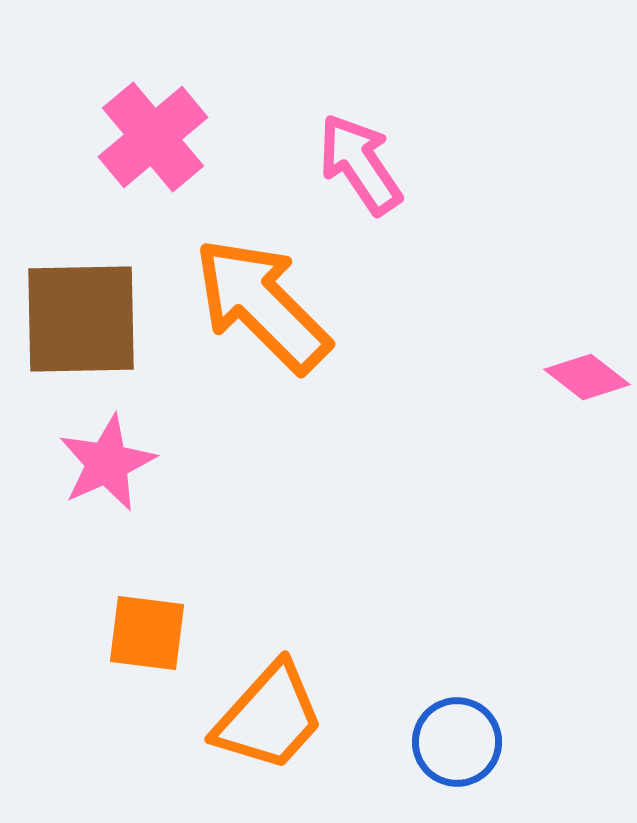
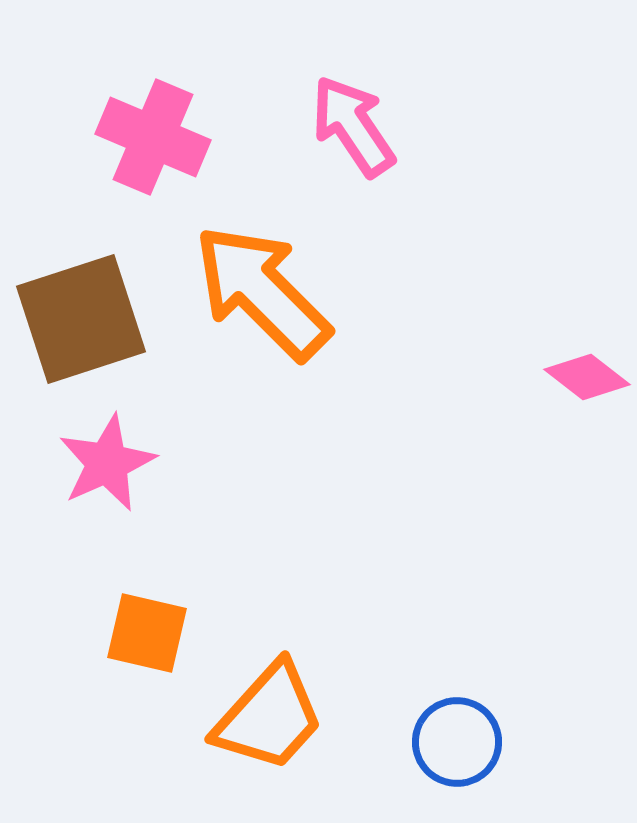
pink cross: rotated 27 degrees counterclockwise
pink arrow: moved 7 px left, 38 px up
orange arrow: moved 13 px up
brown square: rotated 17 degrees counterclockwise
orange square: rotated 6 degrees clockwise
